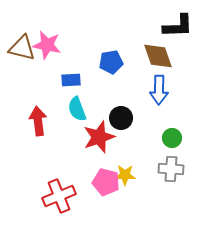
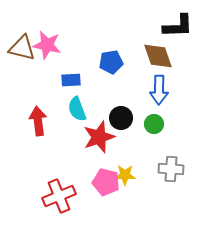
green circle: moved 18 px left, 14 px up
